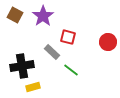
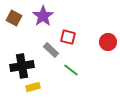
brown square: moved 1 px left, 3 px down
gray rectangle: moved 1 px left, 2 px up
